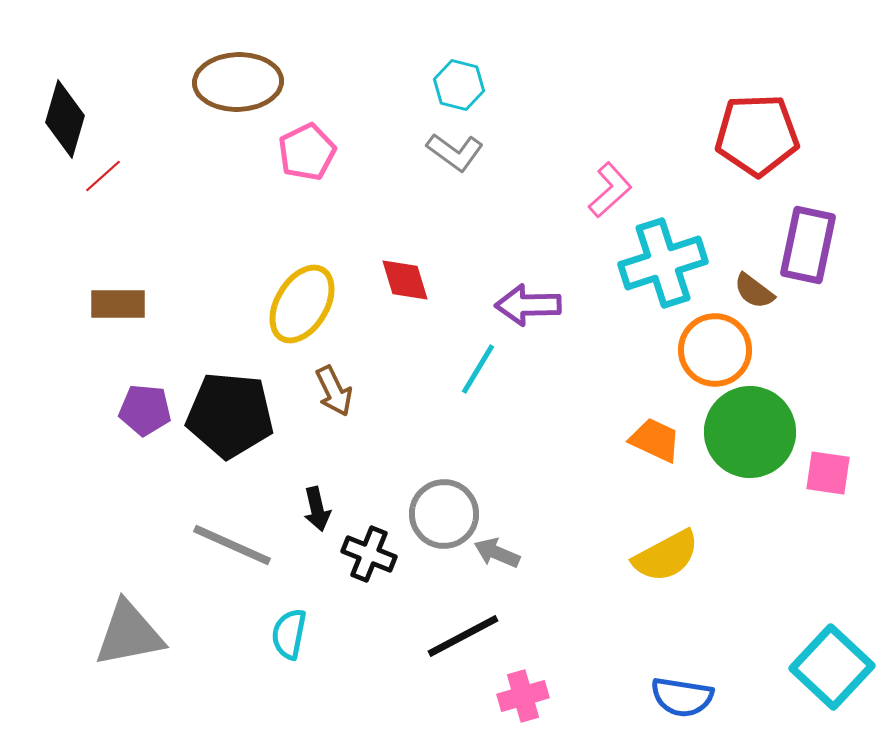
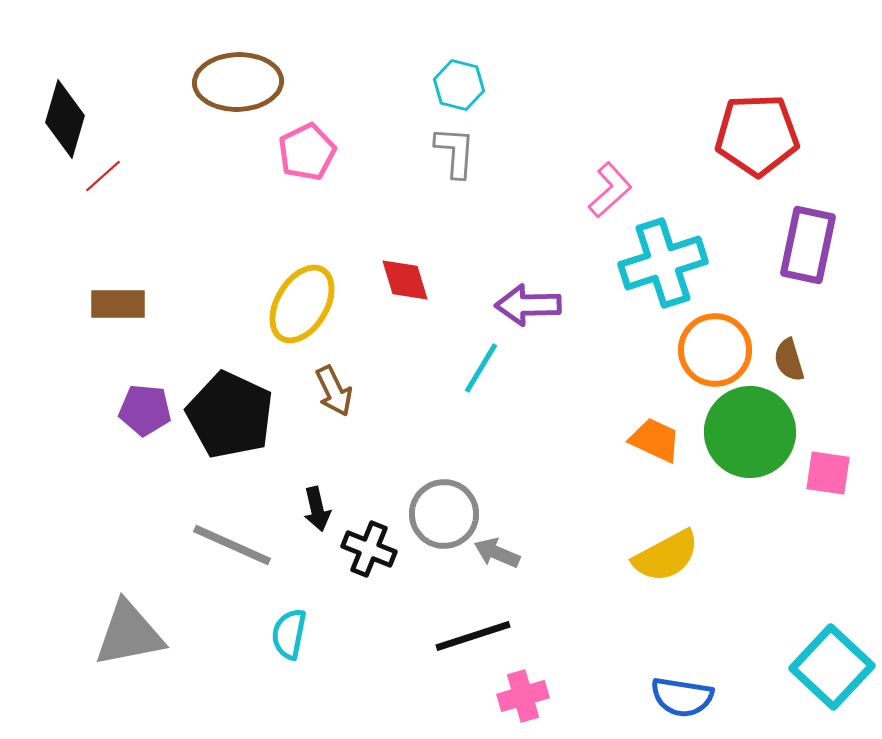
gray L-shape: rotated 122 degrees counterclockwise
brown semicircle: moved 35 px right, 69 px down; rotated 36 degrees clockwise
cyan line: moved 3 px right, 1 px up
black pentagon: rotated 20 degrees clockwise
black cross: moved 5 px up
black line: moved 10 px right; rotated 10 degrees clockwise
